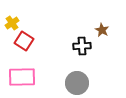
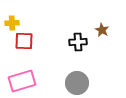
yellow cross: rotated 32 degrees clockwise
red square: rotated 30 degrees counterclockwise
black cross: moved 4 px left, 4 px up
pink rectangle: moved 4 px down; rotated 16 degrees counterclockwise
